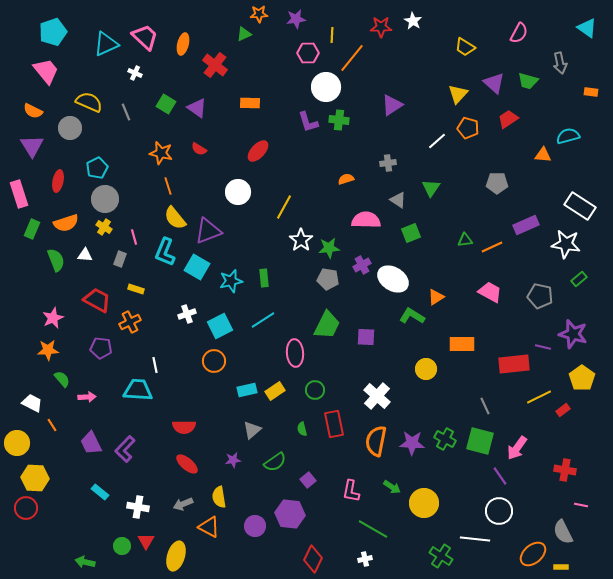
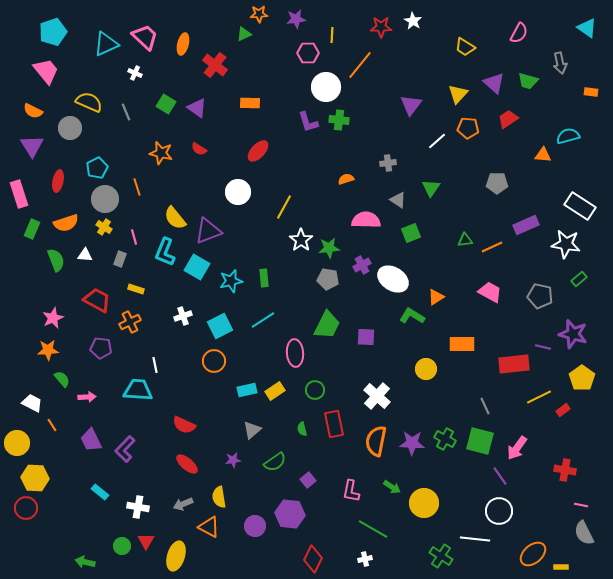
orange line at (352, 58): moved 8 px right, 7 px down
purple triangle at (392, 105): moved 19 px right; rotated 20 degrees counterclockwise
orange pentagon at (468, 128): rotated 10 degrees counterclockwise
orange line at (168, 186): moved 31 px left, 1 px down
white cross at (187, 314): moved 4 px left, 2 px down
red semicircle at (184, 427): moved 2 px up; rotated 25 degrees clockwise
purple trapezoid at (91, 443): moved 3 px up
gray semicircle at (563, 532): moved 21 px right, 1 px down
